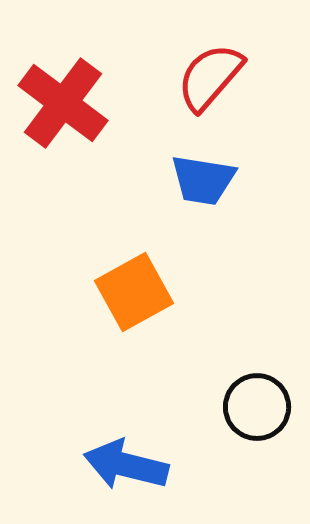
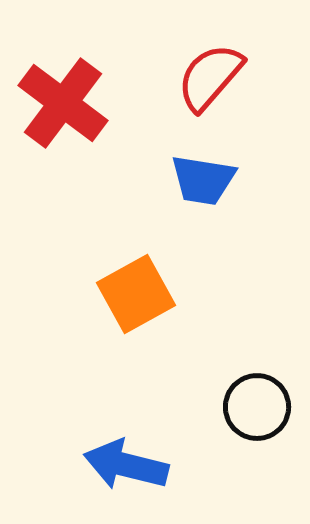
orange square: moved 2 px right, 2 px down
